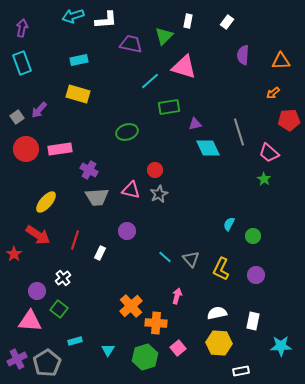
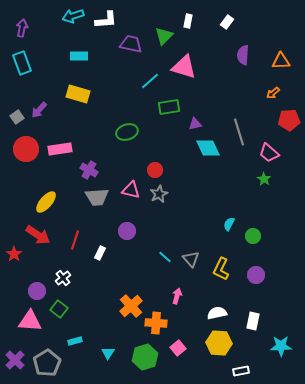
cyan rectangle at (79, 60): moved 4 px up; rotated 12 degrees clockwise
cyan triangle at (108, 350): moved 3 px down
purple cross at (17, 359): moved 2 px left, 1 px down; rotated 18 degrees counterclockwise
